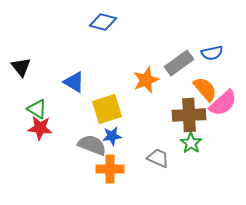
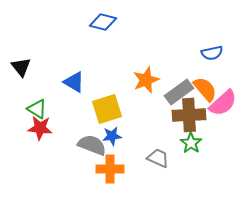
gray rectangle: moved 29 px down
